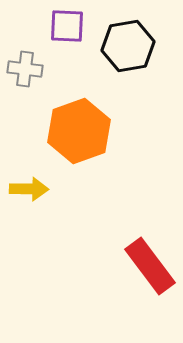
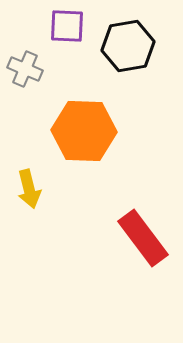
gray cross: rotated 16 degrees clockwise
orange hexagon: moved 5 px right; rotated 22 degrees clockwise
yellow arrow: rotated 75 degrees clockwise
red rectangle: moved 7 px left, 28 px up
